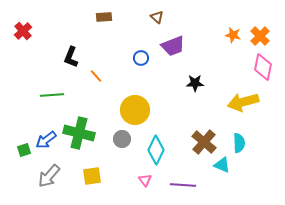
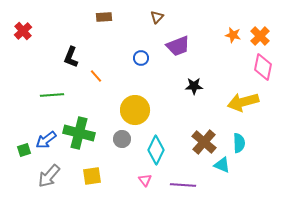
brown triangle: rotated 32 degrees clockwise
purple trapezoid: moved 5 px right
black star: moved 1 px left, 3 px down
